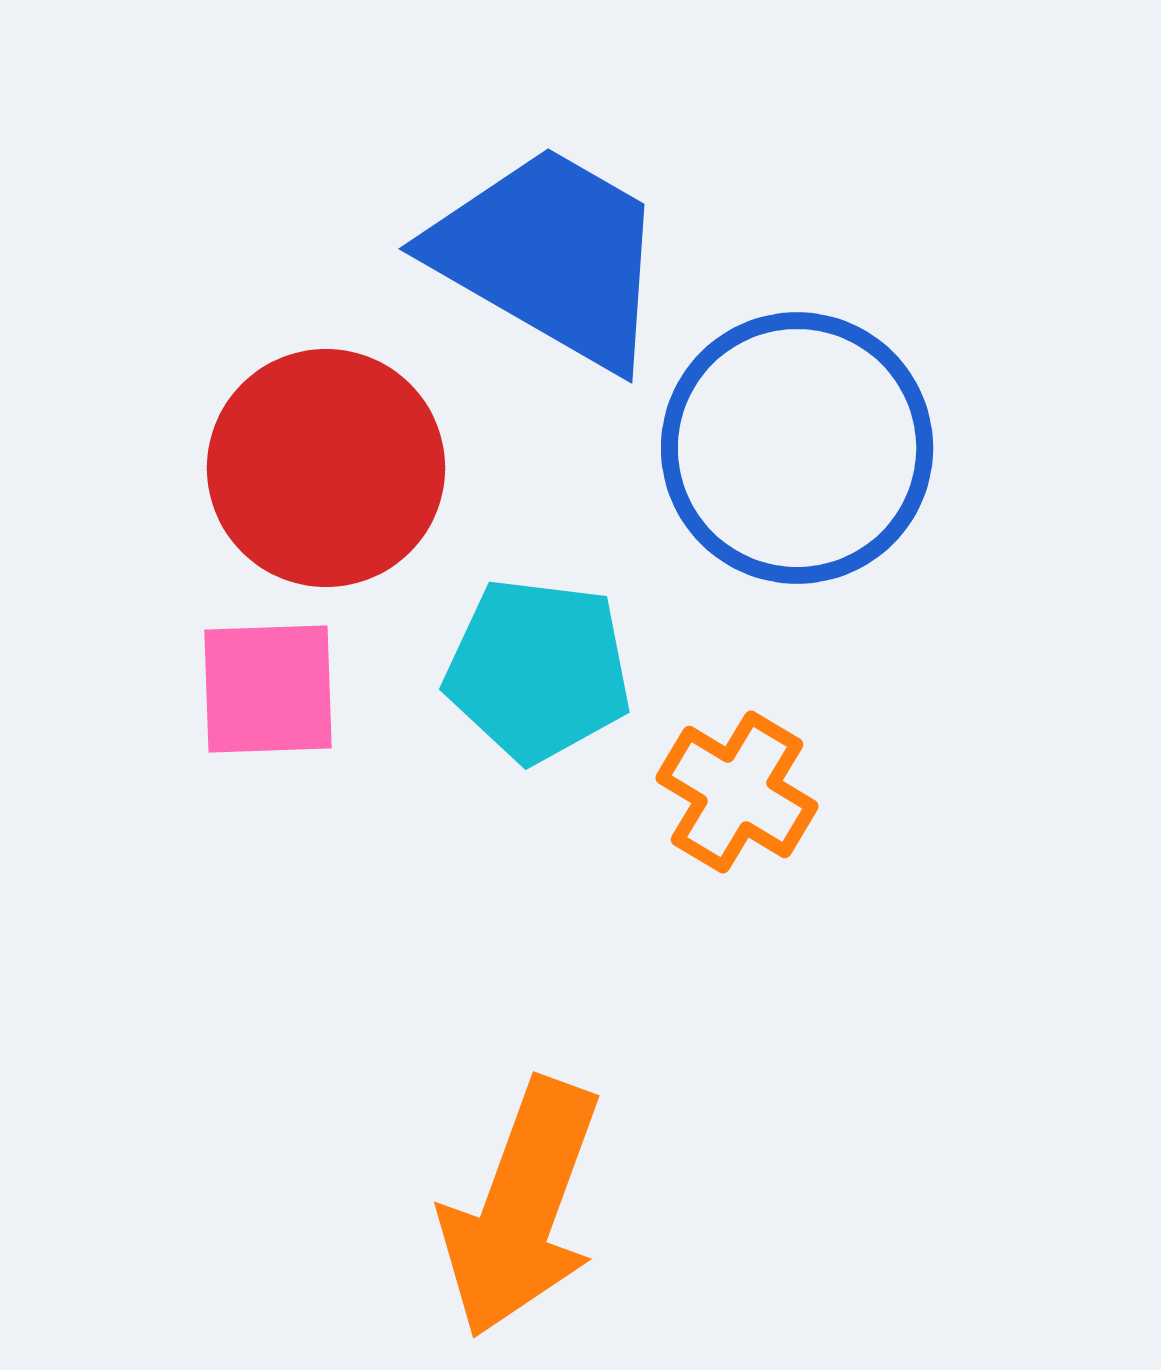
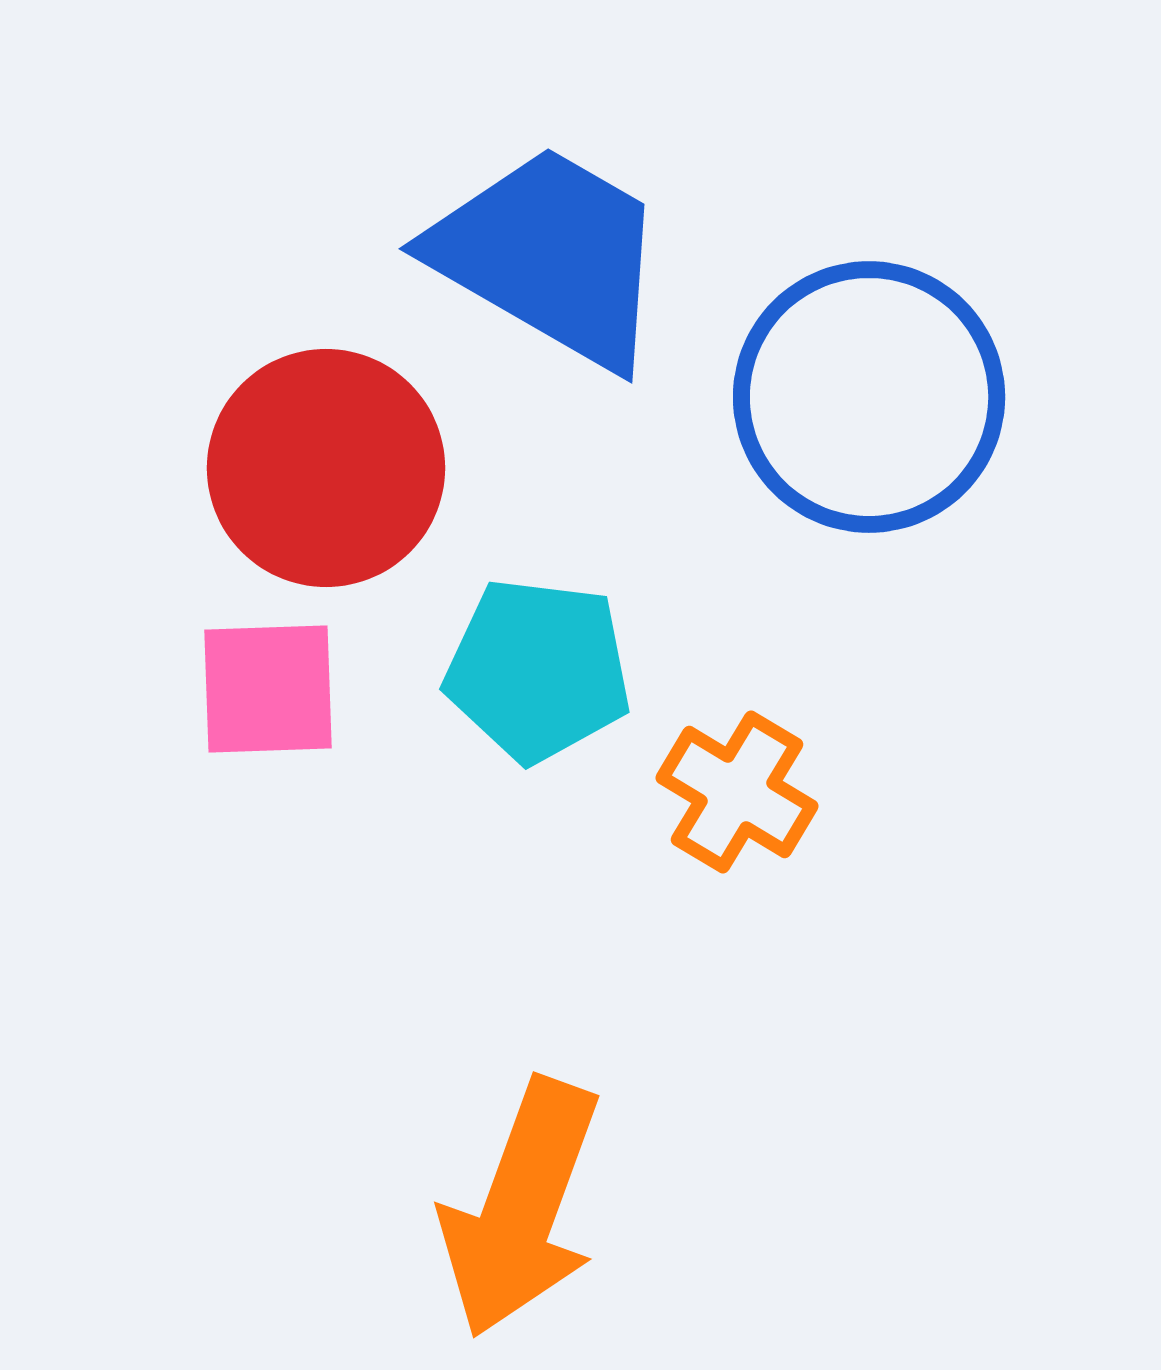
blue circle: moved 72 px right, 51 px up
